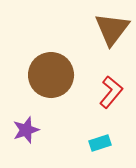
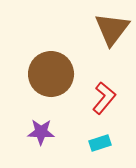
brown circle: moved 1 px up
red L-shape: moved 7 px left, 6 px down
purple star: moved 15 px right, 2 px down; rotated 20 degrees clockwise
